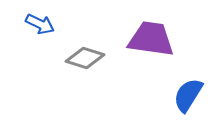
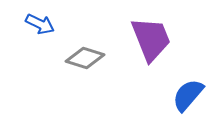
purple trapezoid: rotated 60 degrees clockwise
blue semicircle: rotated 9 degrees clockwise
